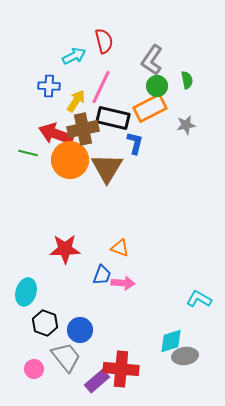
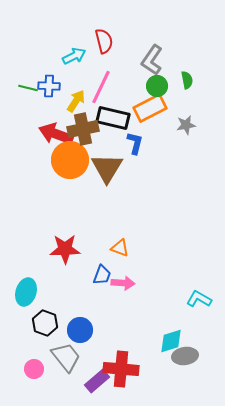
green line: moved 65 px up
